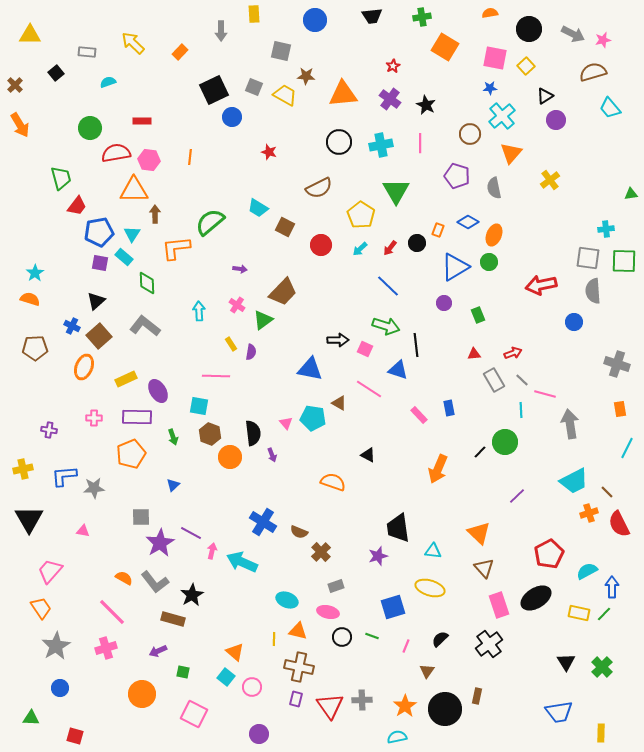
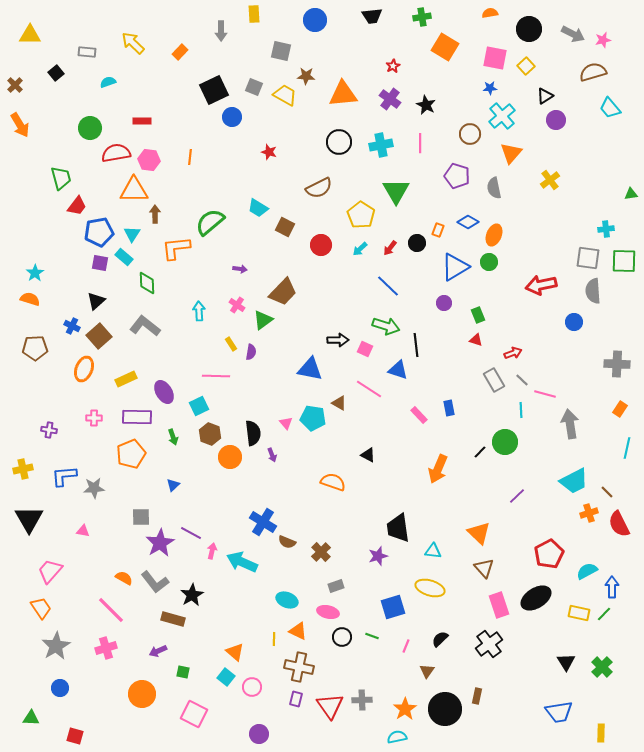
red triangle at (474, 354): moved 2 px right, 14 px up; rotated 24 degrees clockwise
gray cross at (617, 364): rotated 15 degrees counterclockwise
orange ellipse at (84, 367): moved 2 px down
purple ellipse at (158, 391): moved 6 px right, 1 px down
cyan square at (199, 406): rotated 36 degrees counterclockwise
orange rectangle at (620, 409): rotated 42 degrees clockwise
cyan line at (627, 448): rotated 15 degrees counterclockwise
brown semicircle at (299, 532): moved 12 px left, 10 px down
pink line at (112, 612): moved 1 px left, 2 px up
orange triangle at (298, 631): rotated 12 degrees clockwise
orange star at (405, 706): moved 3 px down
